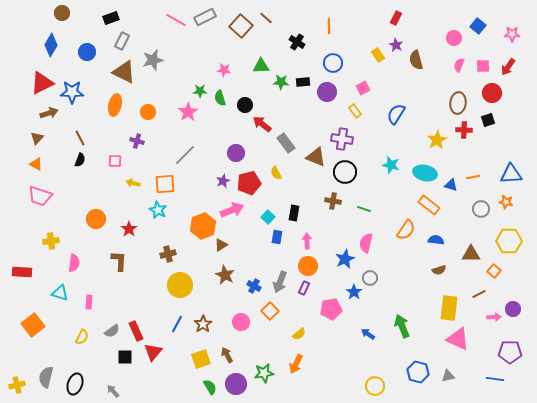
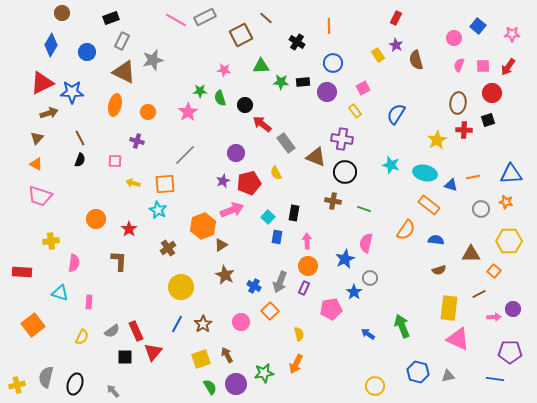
brown square at (241, 26): moved 9 px down; rotated 20 degrees clockwise
brown cross at (168, 254): moved 6 px up; rotated 21 degrees counterclockwise
yellow circle at (180, 285): moved 1 px right, 2 px down
yellow semicircle at (299, 334): rotated 64 degrees counterclockwise
